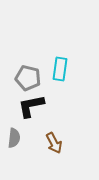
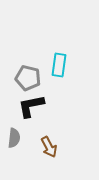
cyan rectangle: moved 1 px left, 4 px up
brown arrow: moved 5 px left, 4 px down
